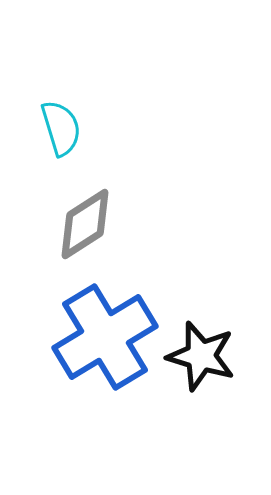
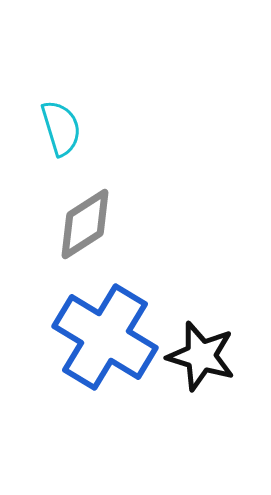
blue cross: rotated 28 degrees counterclockwise
